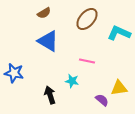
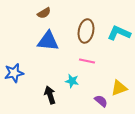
brown ellipse: moved 1 px left, 12 px down; rotated 30 degrees counterclockwise
blue triangle: rotated 25 degrees counterclockwise
blue star: rotated 24 degrees counterclockwise
yellow triangle: rotated 12 degrees counterclockwise
purple semicircle: moved 1 px left, 1 px down
